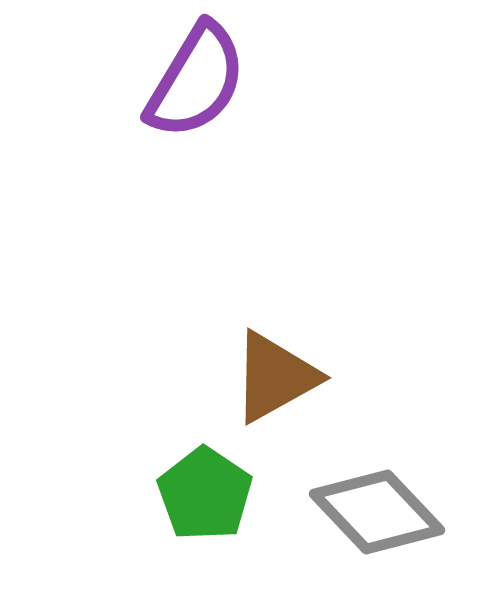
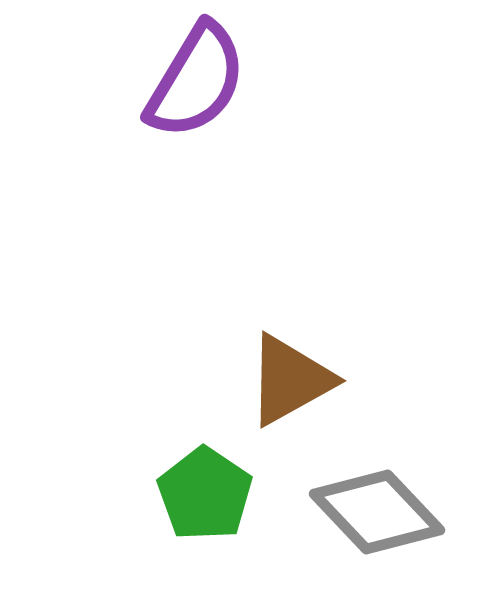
brown triangle: moved 15 px right, 3 px down
